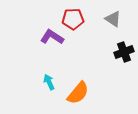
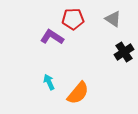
black cross: rotated 12 degrees counterclockwise
